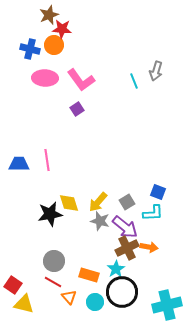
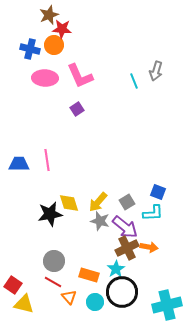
pink L-shape: moved 1 px left, 4 px up; rotated 12 degrees clockwise
